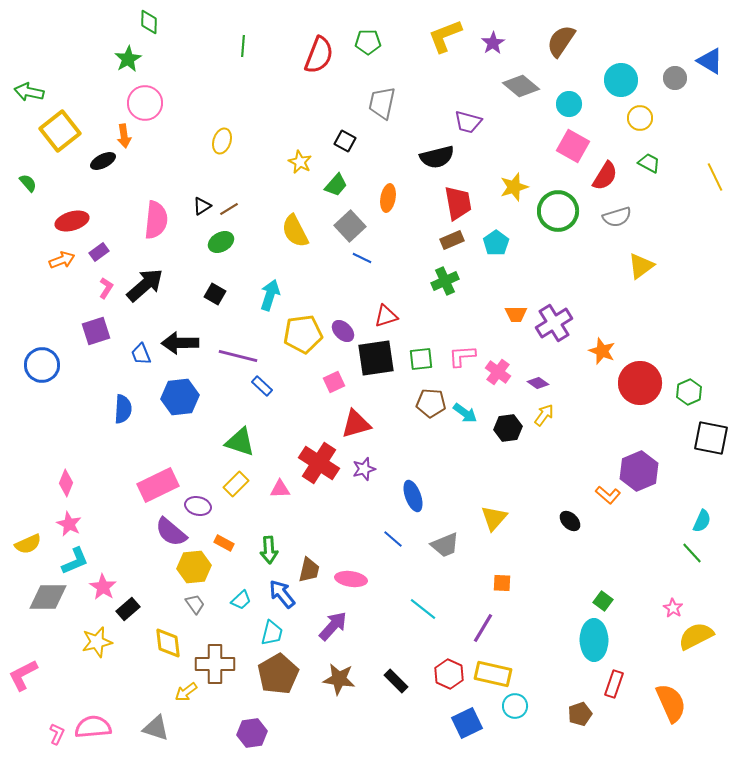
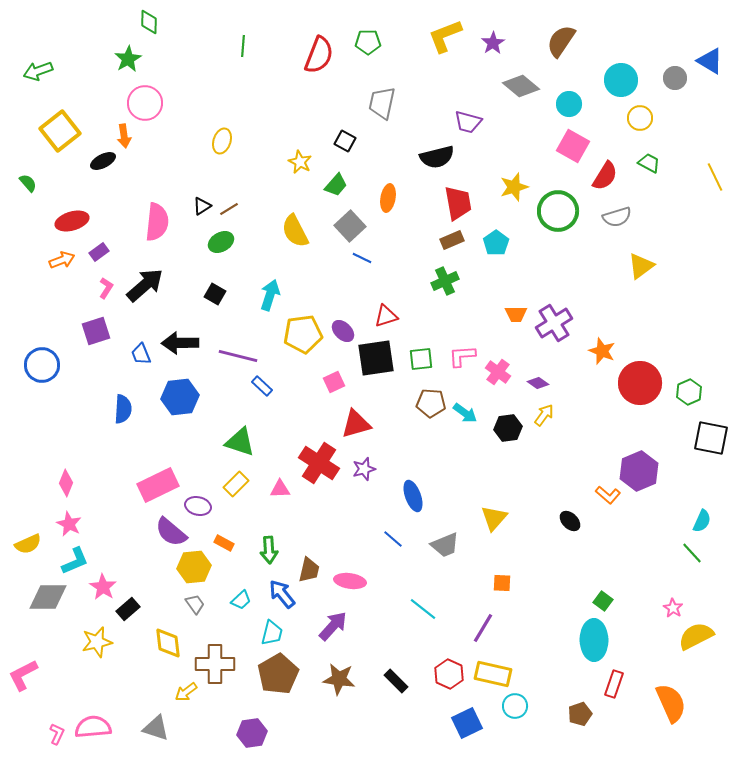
green arrow at (29, 92): moved 9 px right, 21 px up; rotated 32 degrees counterclockwise
pink semicircle at (156, 220): moved 1 px right, 2 px down
pink ellipse at (351, 579): moved 1 px left, 2 px down
